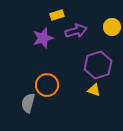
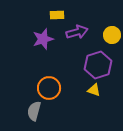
yellow rectangle: rotated 16 degrees clockwise
yellow circle: moved 8 px down
purple arrow: moved 1 px right, 1 px down
purple star: moved 1 px down
orange circle: moved 2 px right, 3 px down
gray semicircle: moved 6 px right, 8 px down
